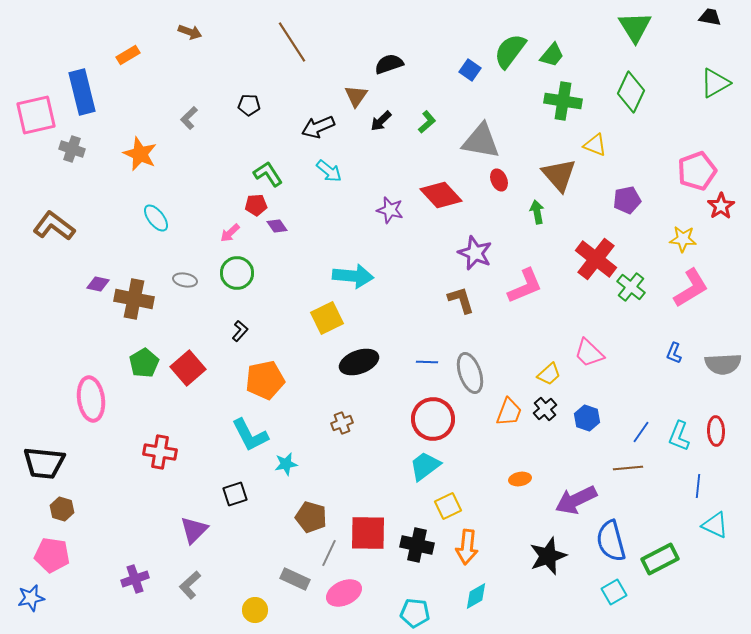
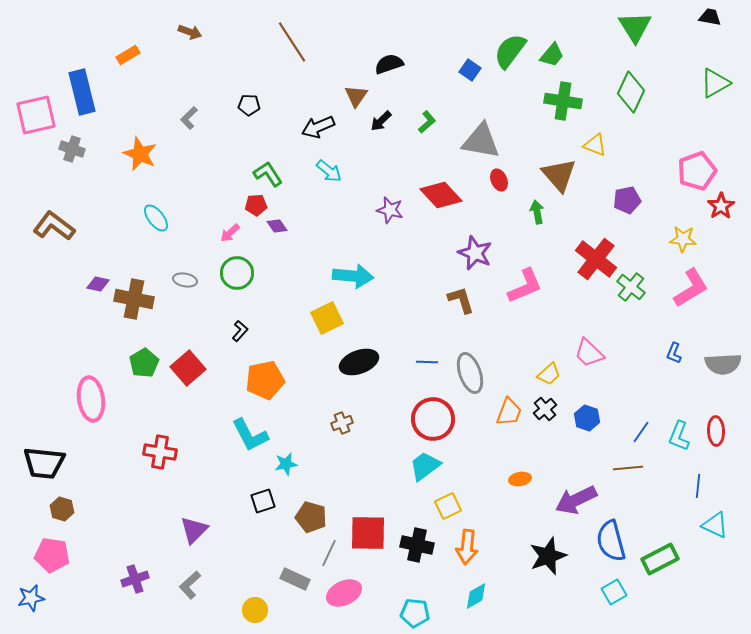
black square at (235, 494): moved 28 px right, 7 px down
